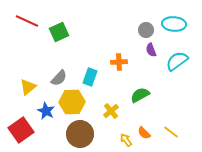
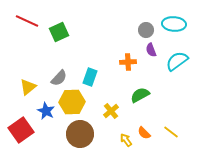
orange cross: moved 9 px right
